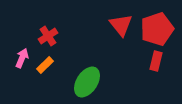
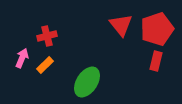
red cross: moved 1 px left; rotated 18 degrees clockwise
